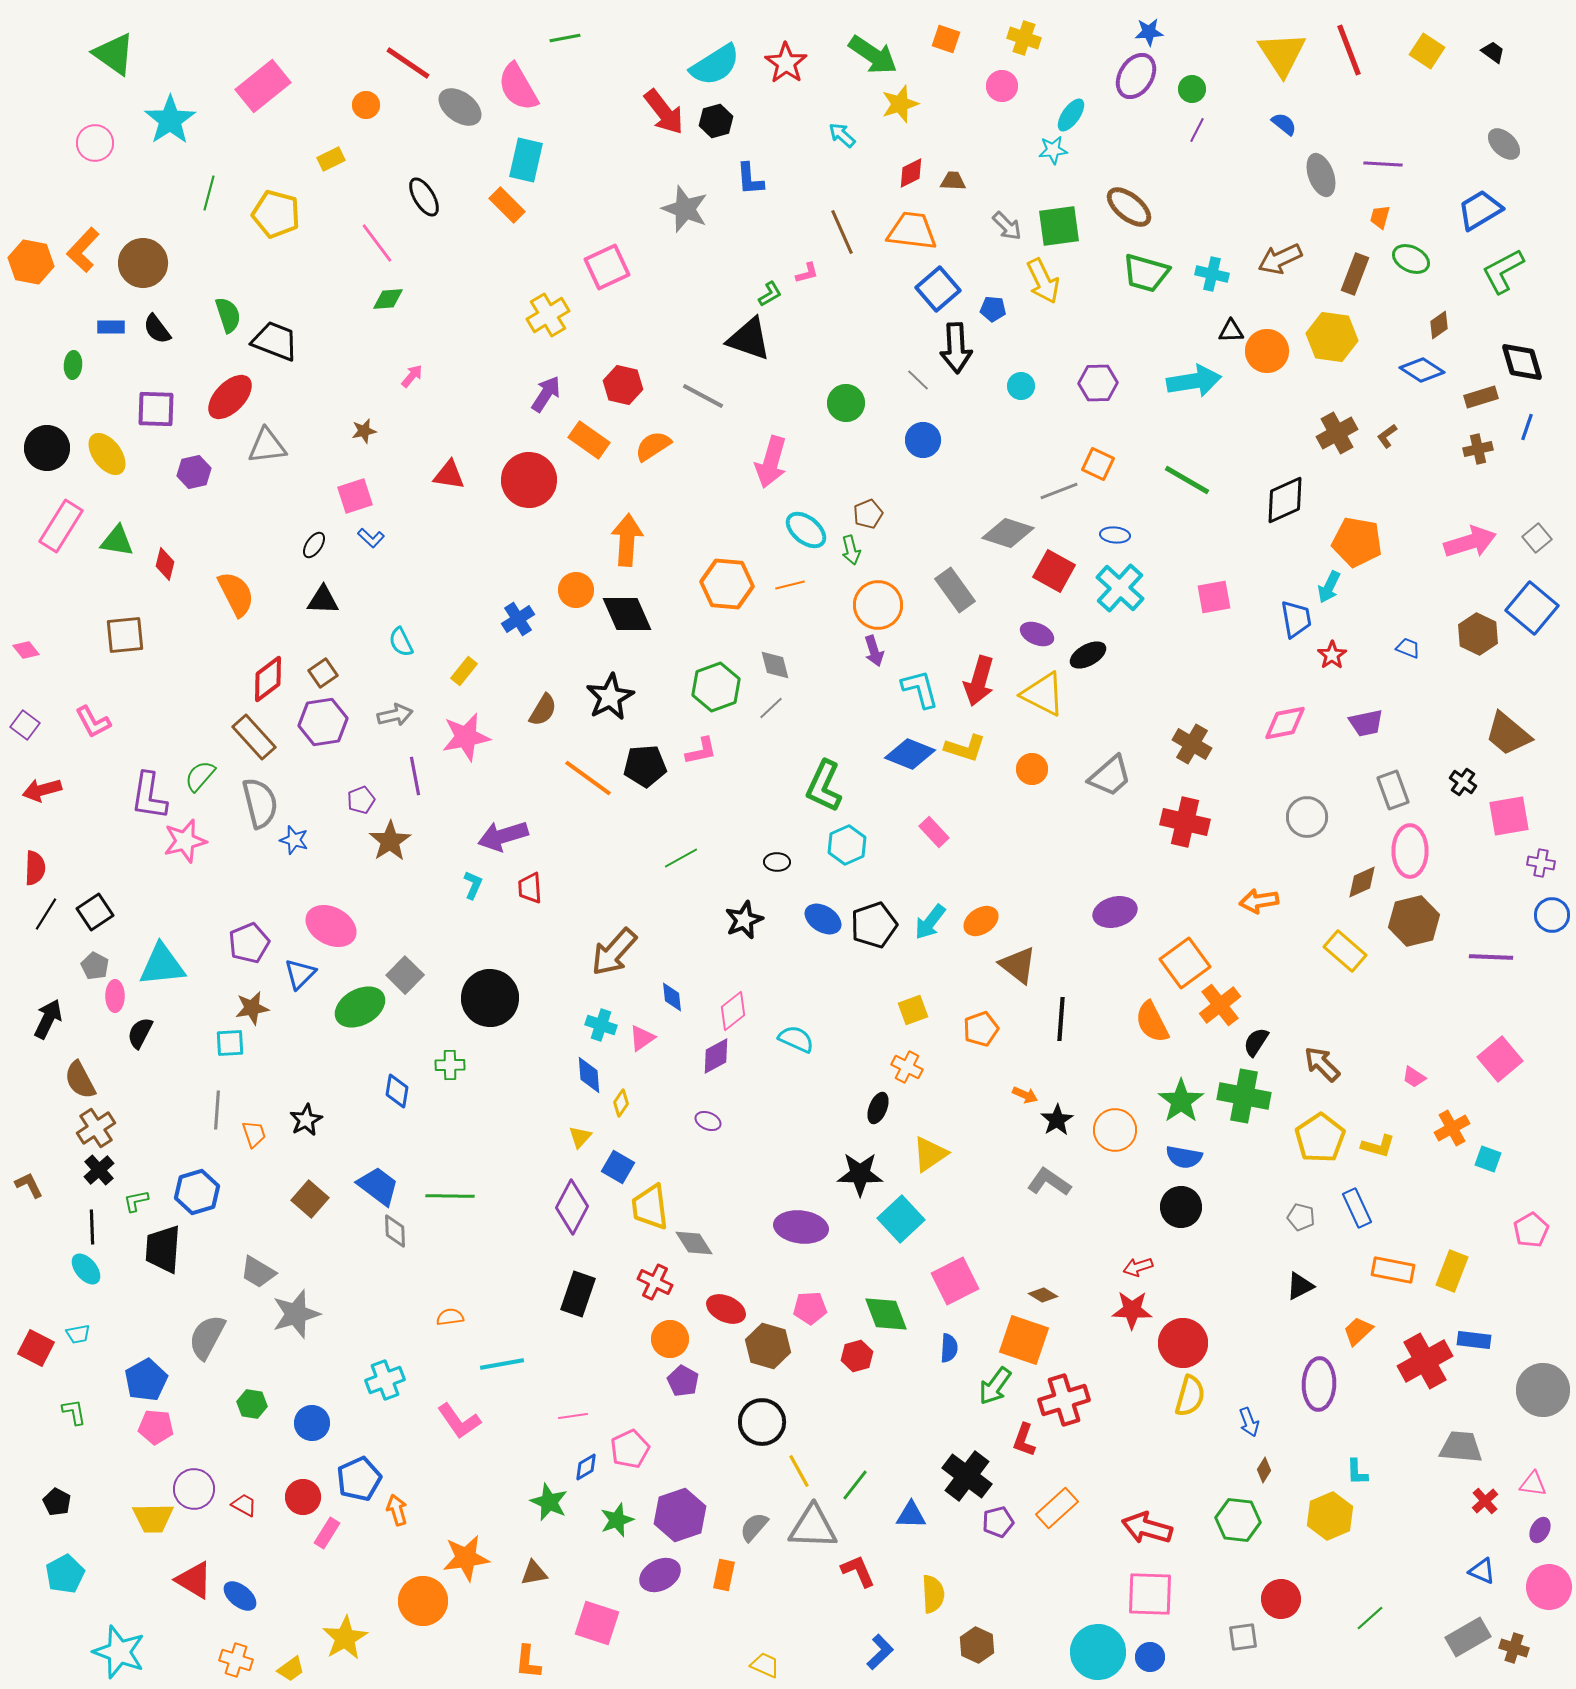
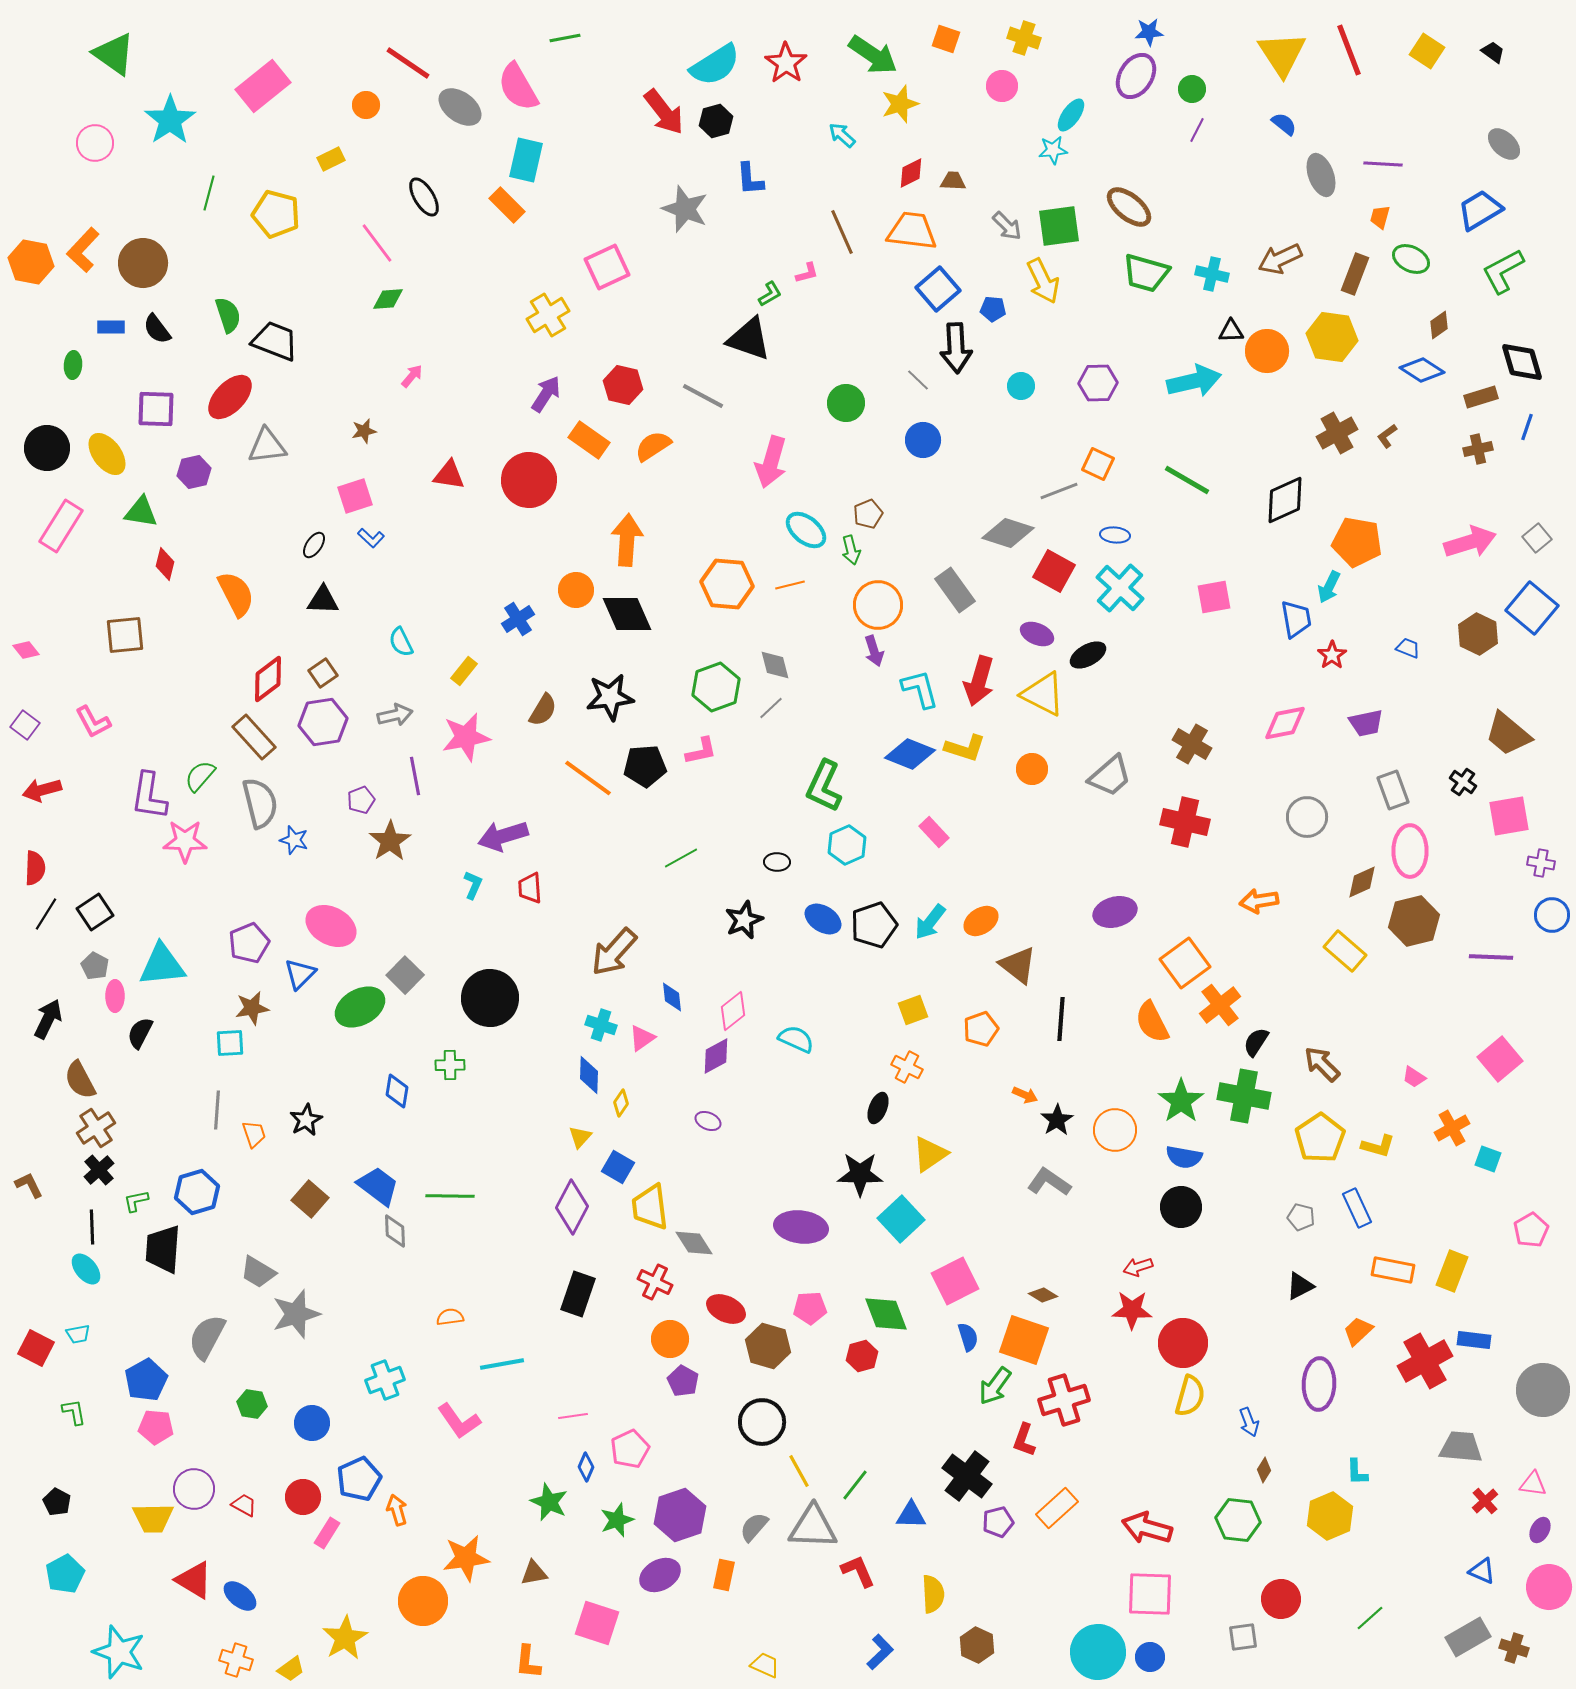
cyan arrow at (1194, 381): rotated 4 degrees counterclockwise
green triangle at (117, 541): moved 24 px right, 29 px up
black star at (610, 697): rotated 21 degrees clockwise
pink star at (185, 841): rotated 15 degrees clockwise
blue diamond at (589, 1075): rotated 6 degrees clockwise
blue semicircle at (949, 1348): moved 19 px right, 11 px up; rotated 20 degrees counterclockwise
red hexagon at (857, 1356): moved 5 px right
blue diamond at (586, 1467): rotated 36 degrees counterclockwise
